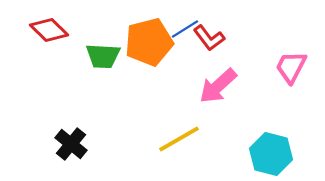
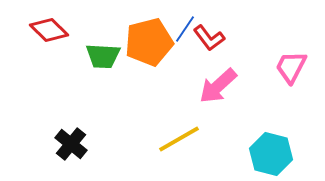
blue line: rotated 24 degrees counterclockwise
